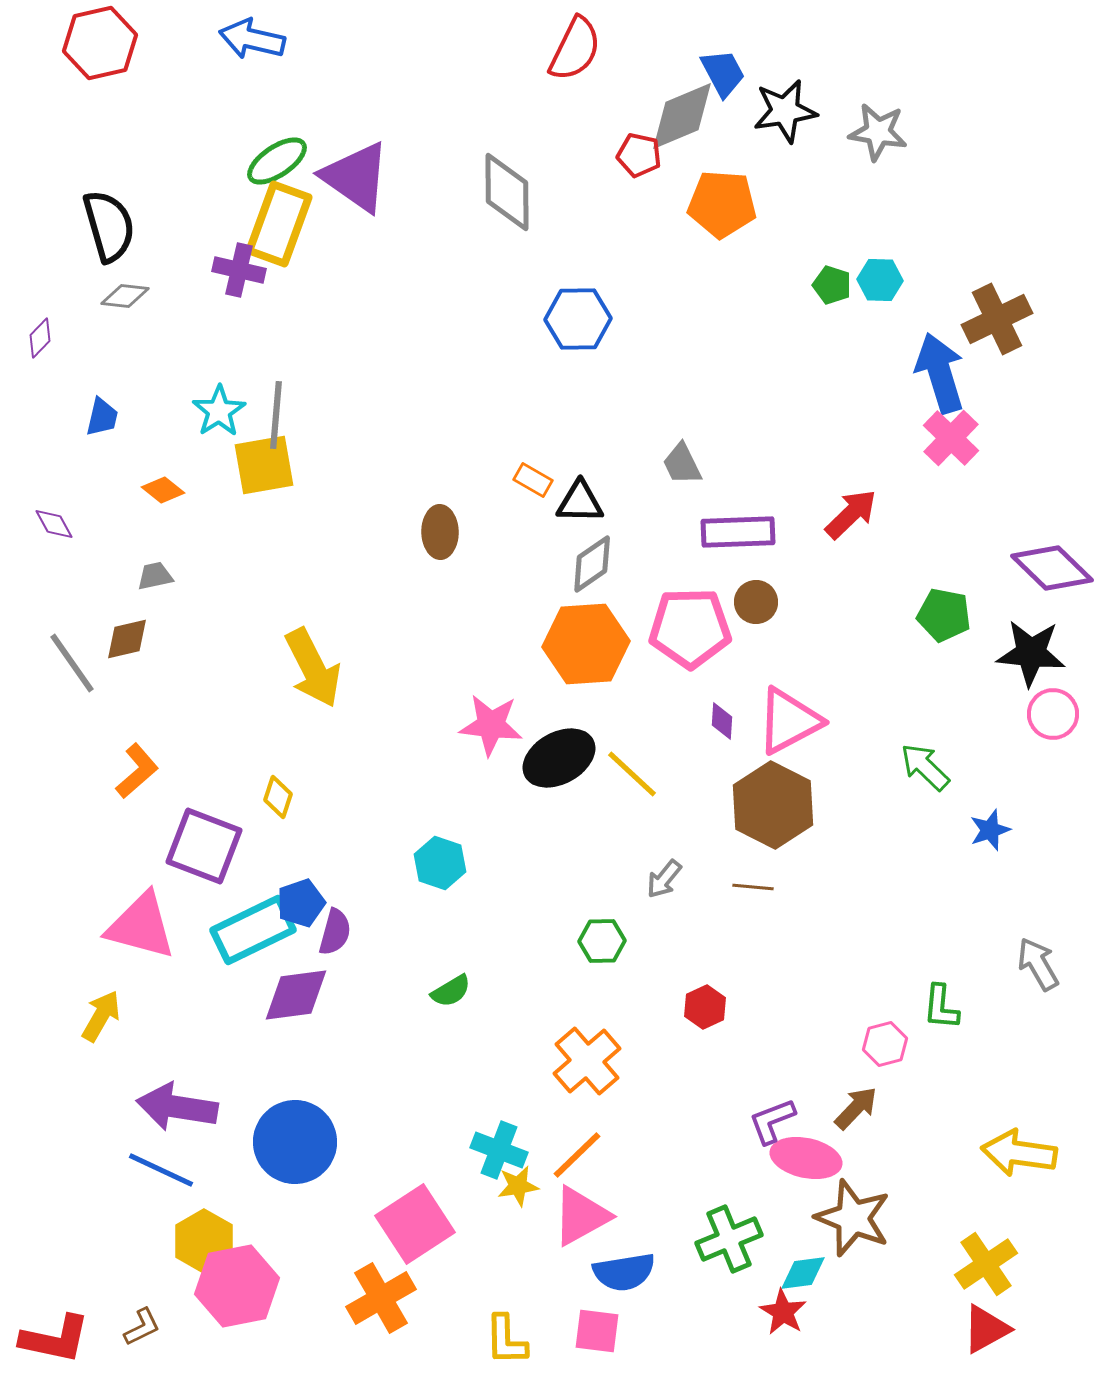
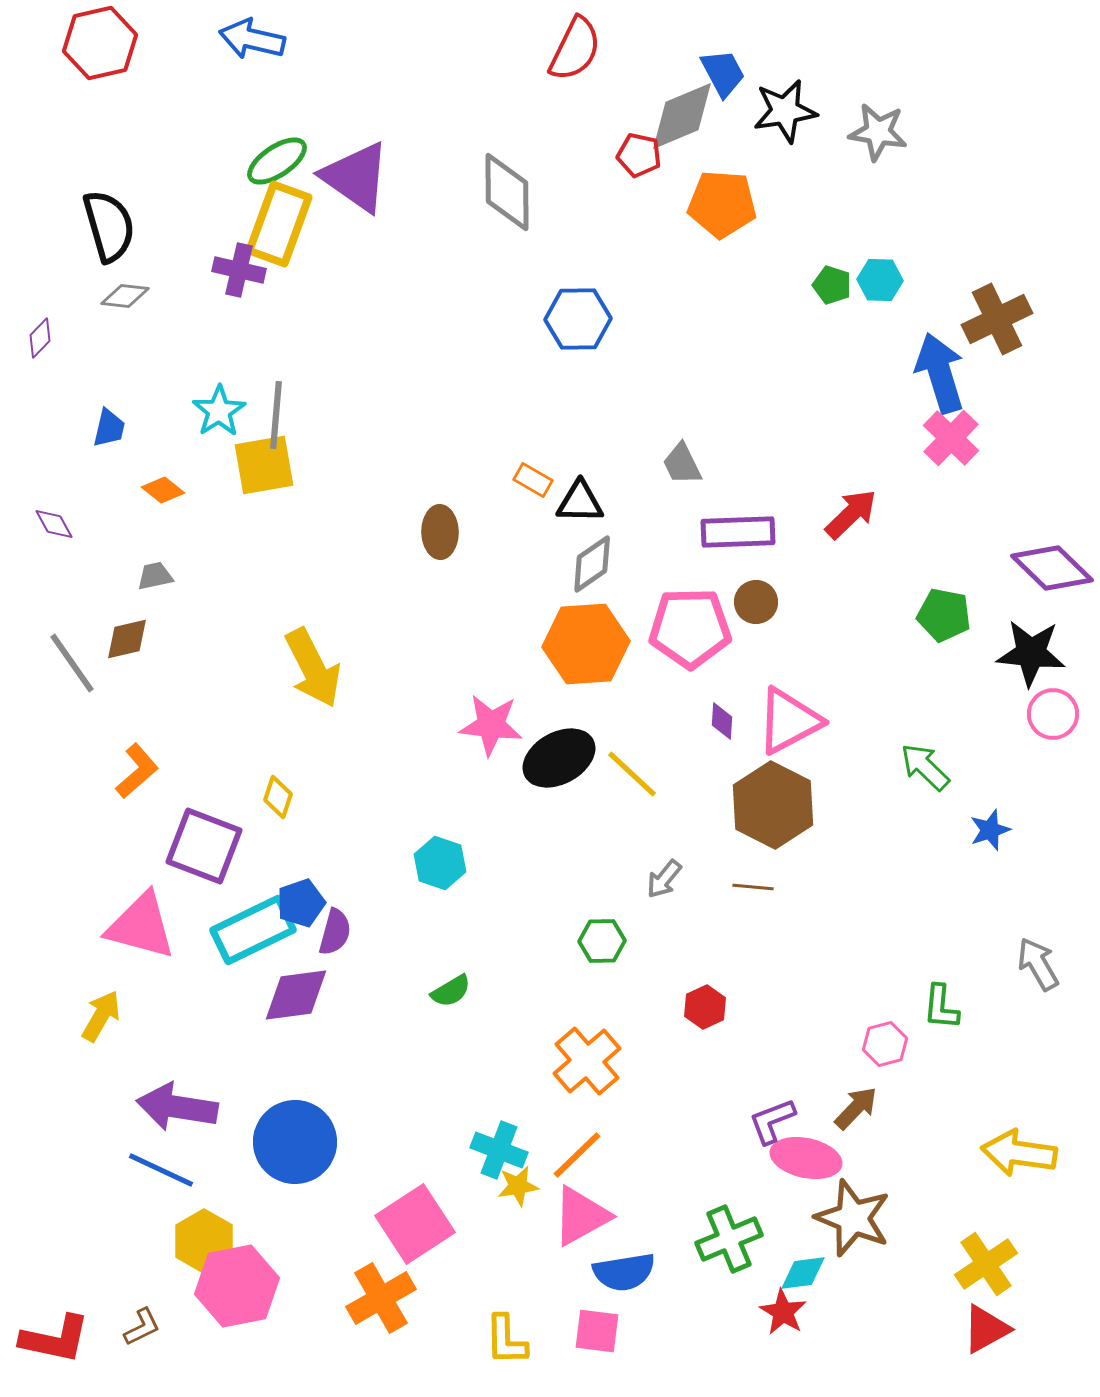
blue trapezoid at (102, 417): moved 7 px right, 11 px down
